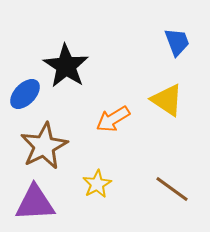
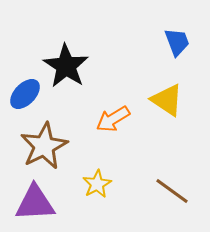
brown line: moved 2 px down
